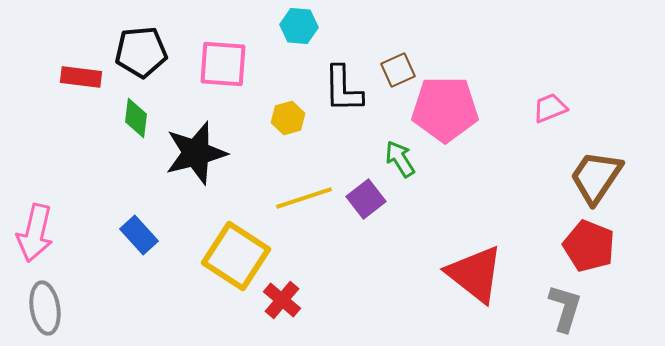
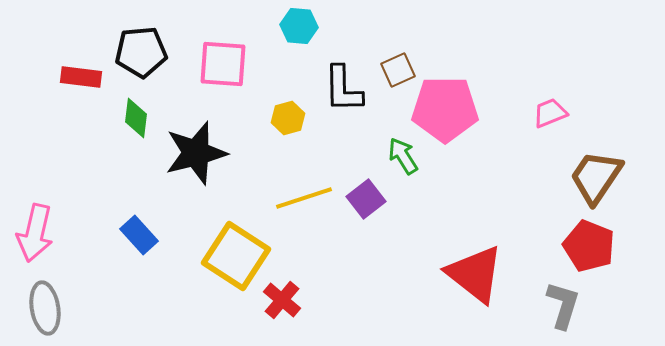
pink trapezoid: moved 5 px down
green arrow: moved 3 px right, 3 px up
gray L-shape: moved 2 px left, 3 px up
